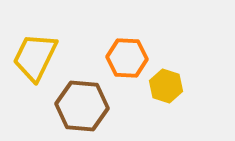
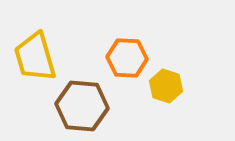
yellow trapezoid: rotated 42 degrees counterclockwise
